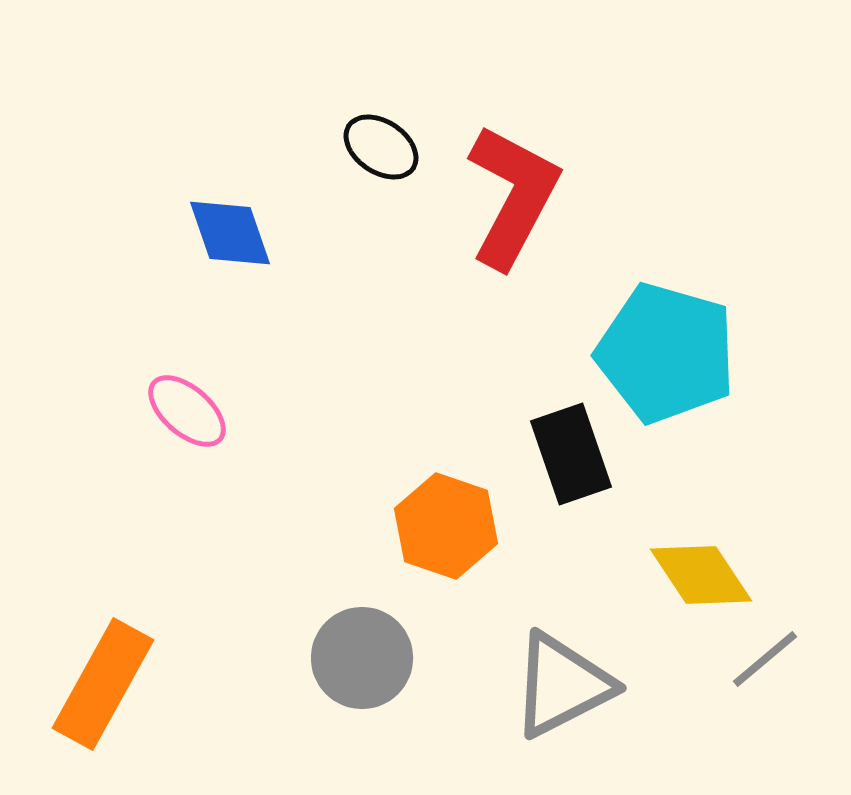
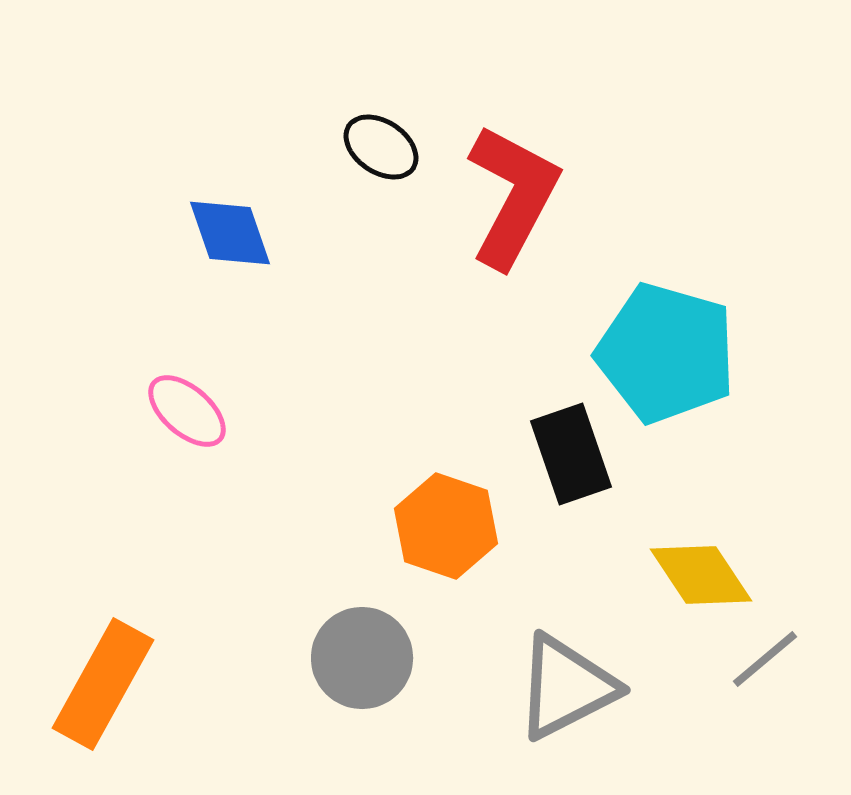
gray triangle: moved 4 px right, 2 px down
